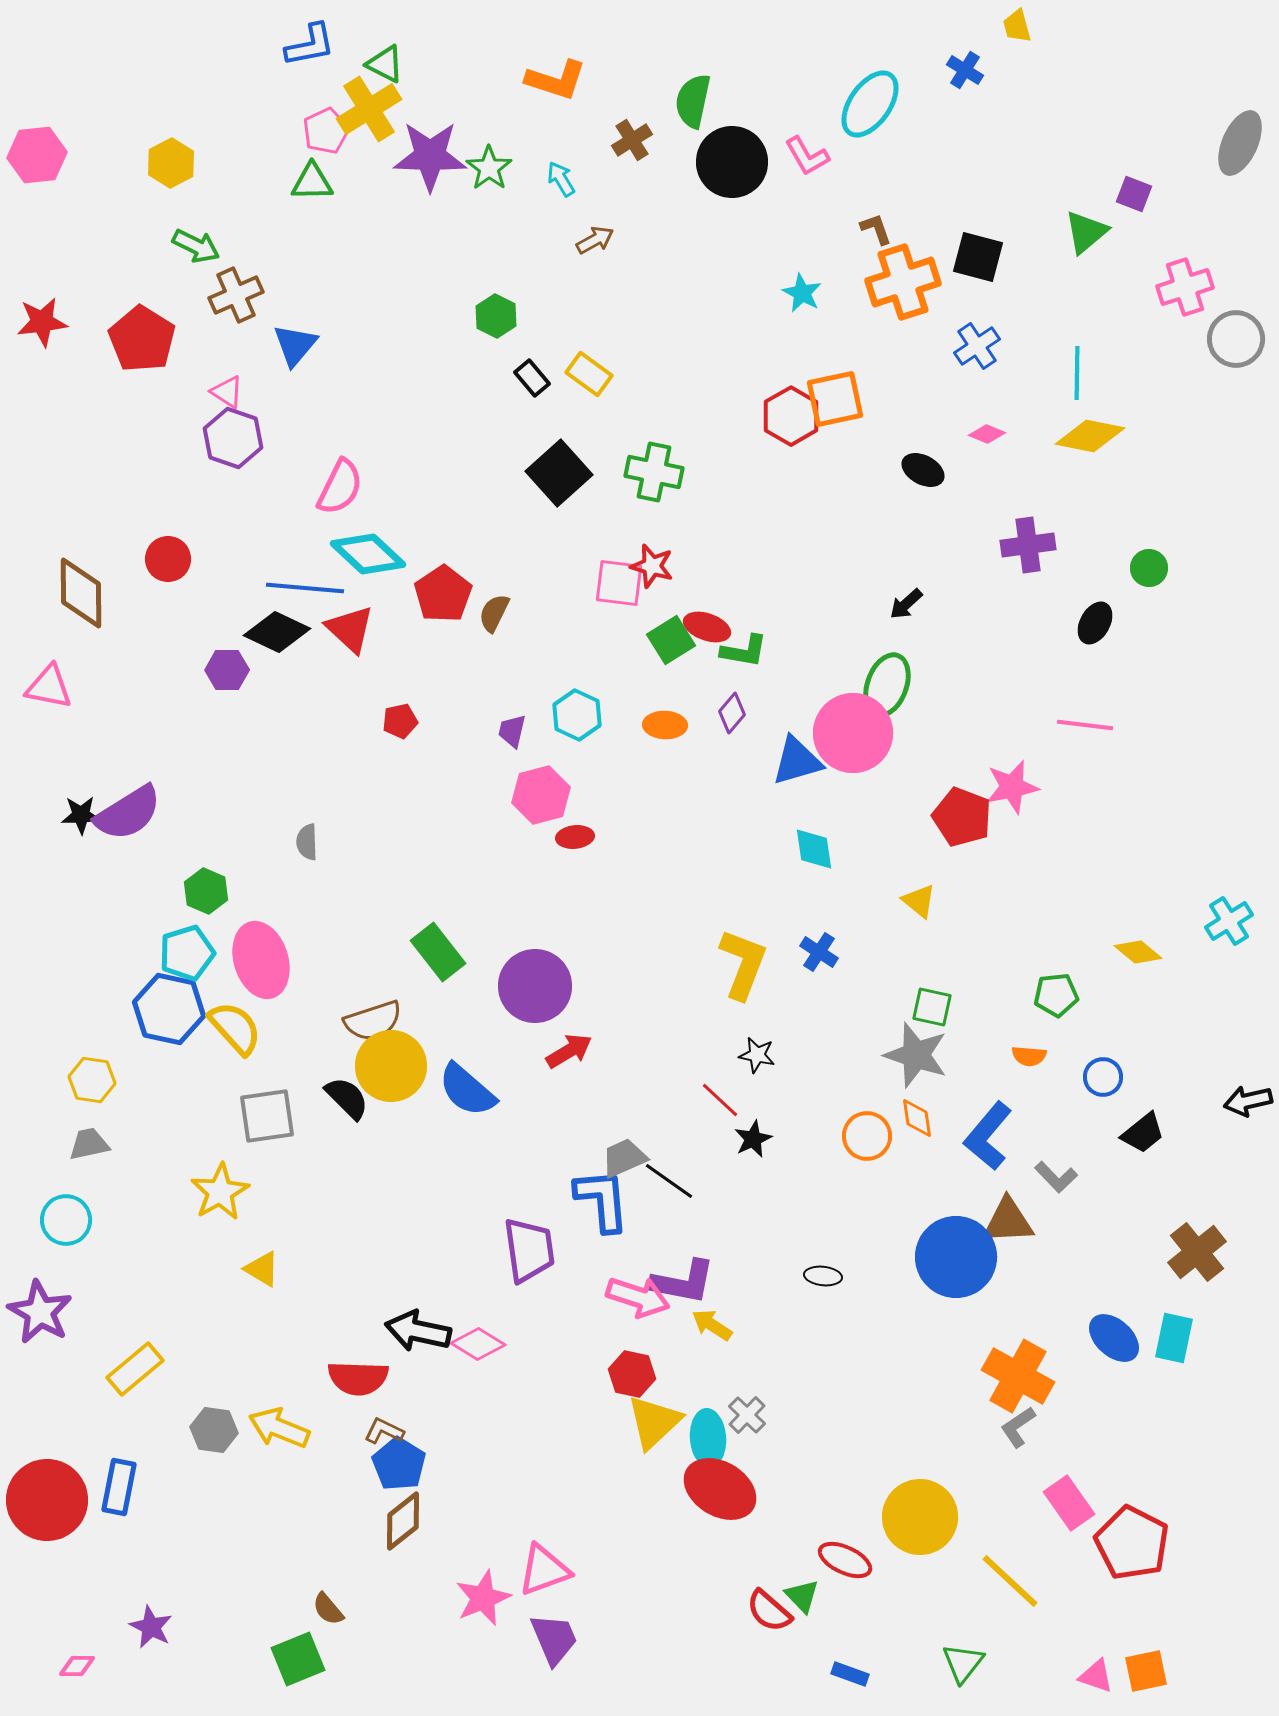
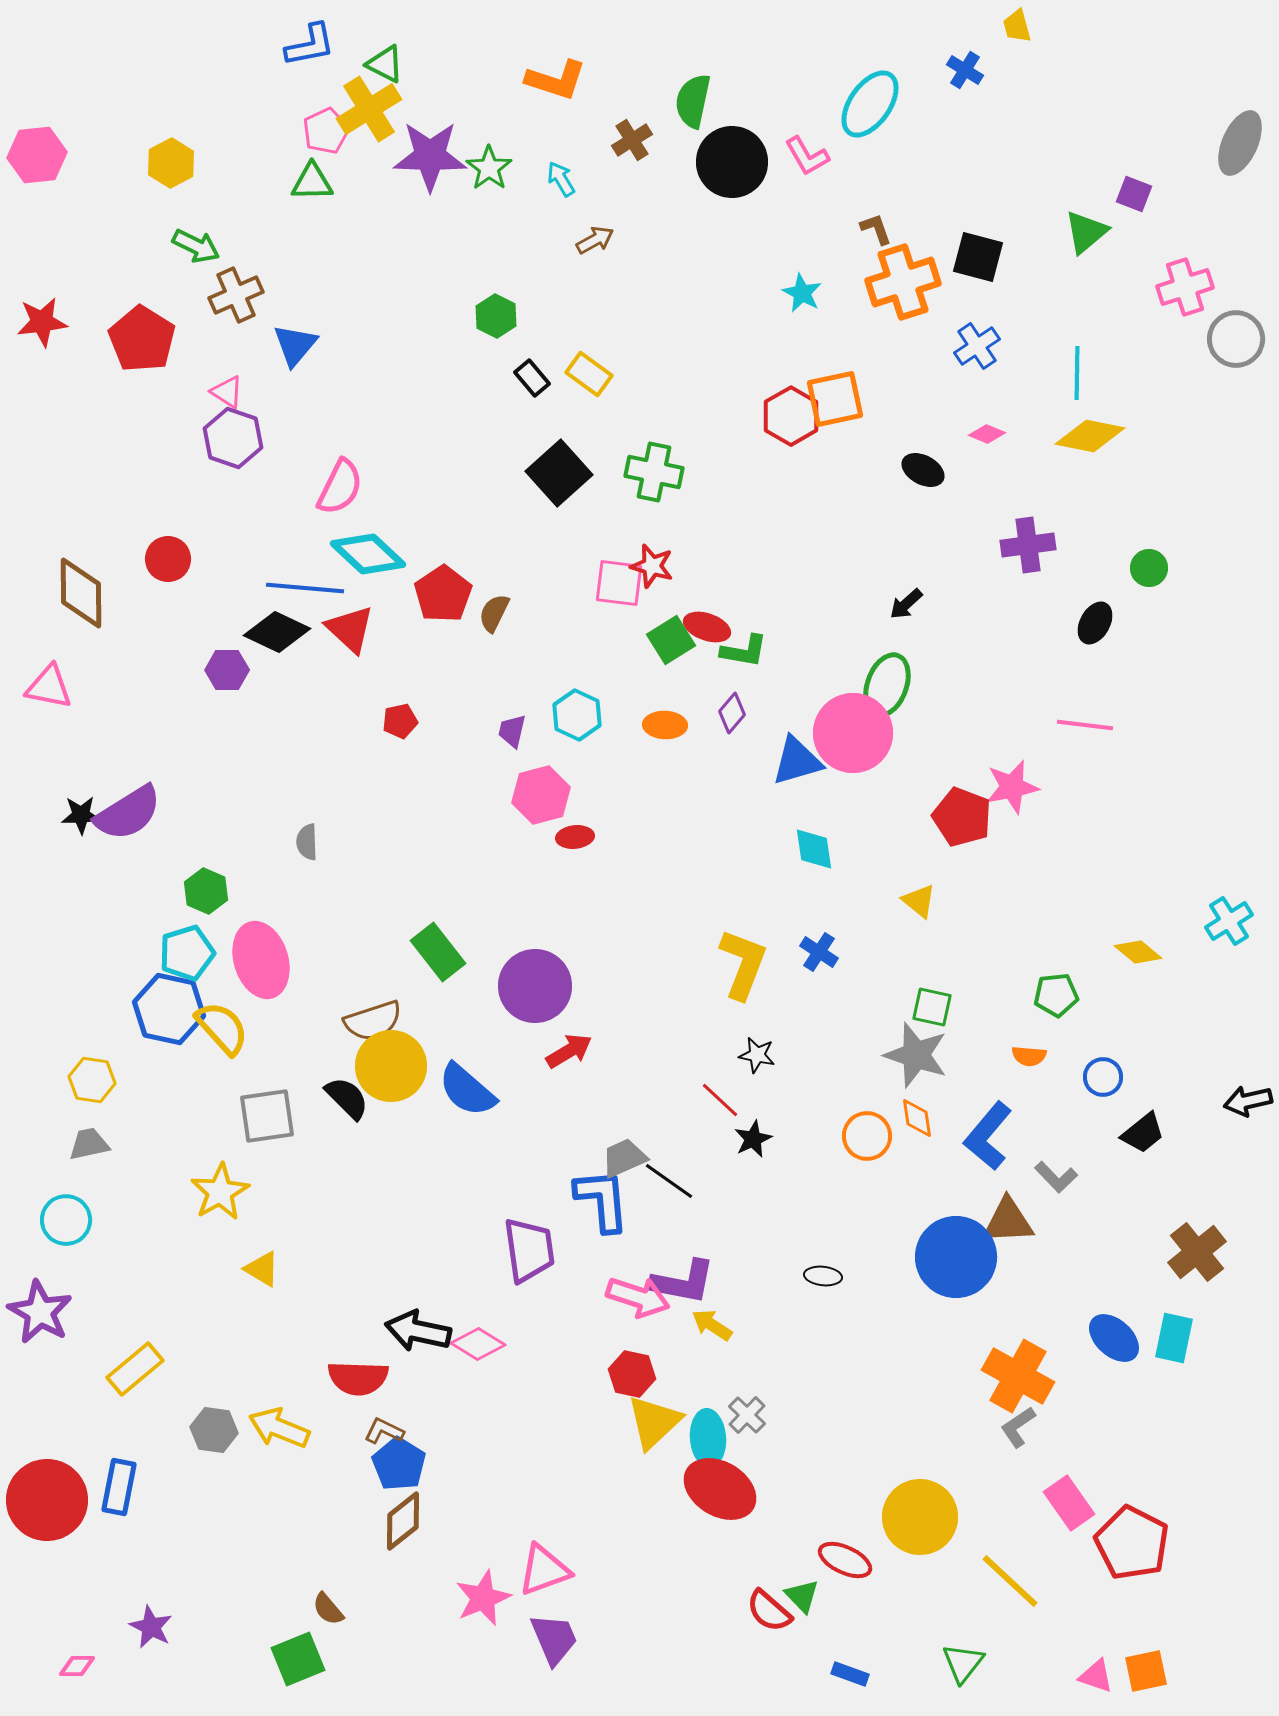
yellow semicircle at (235, 1028): moved 13 px left
